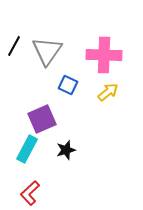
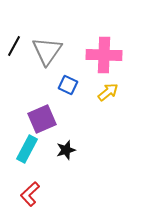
red L-shape: moved 1 px down
